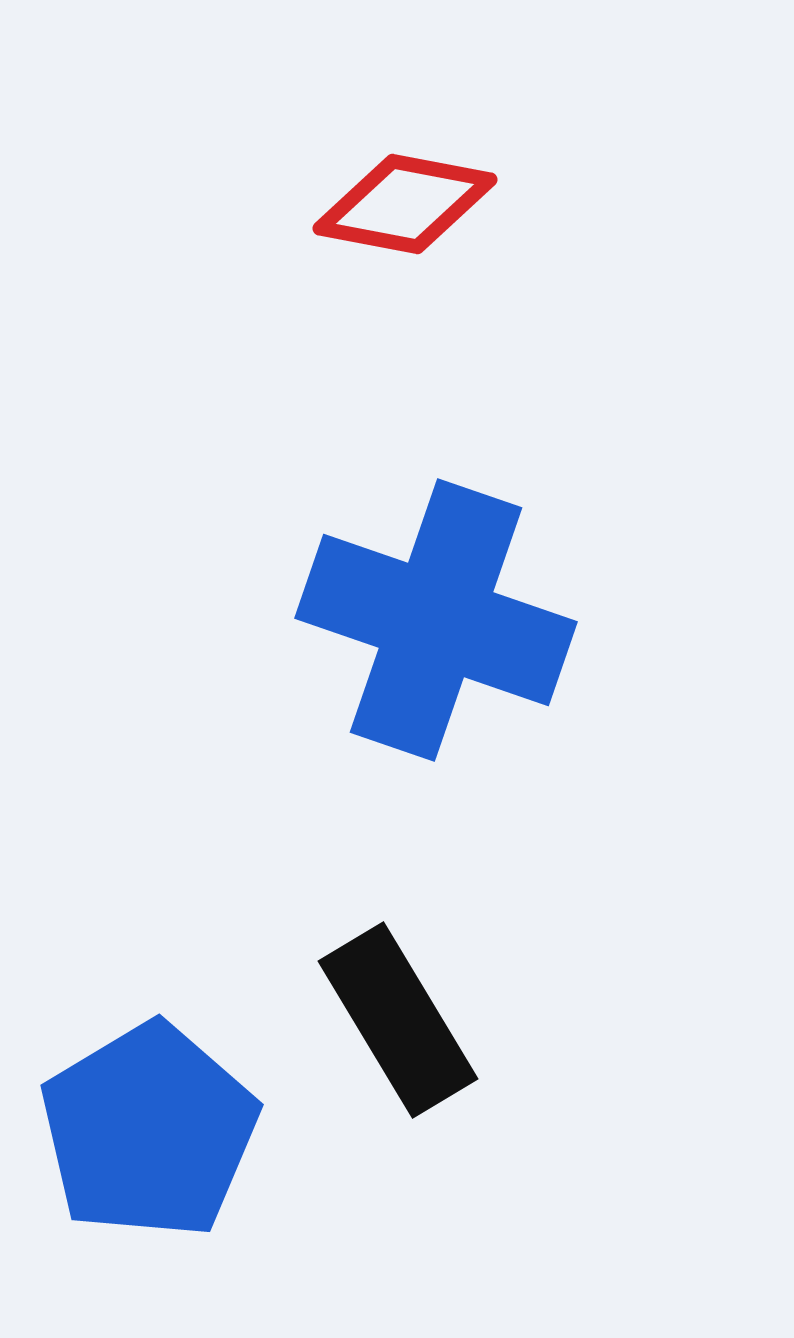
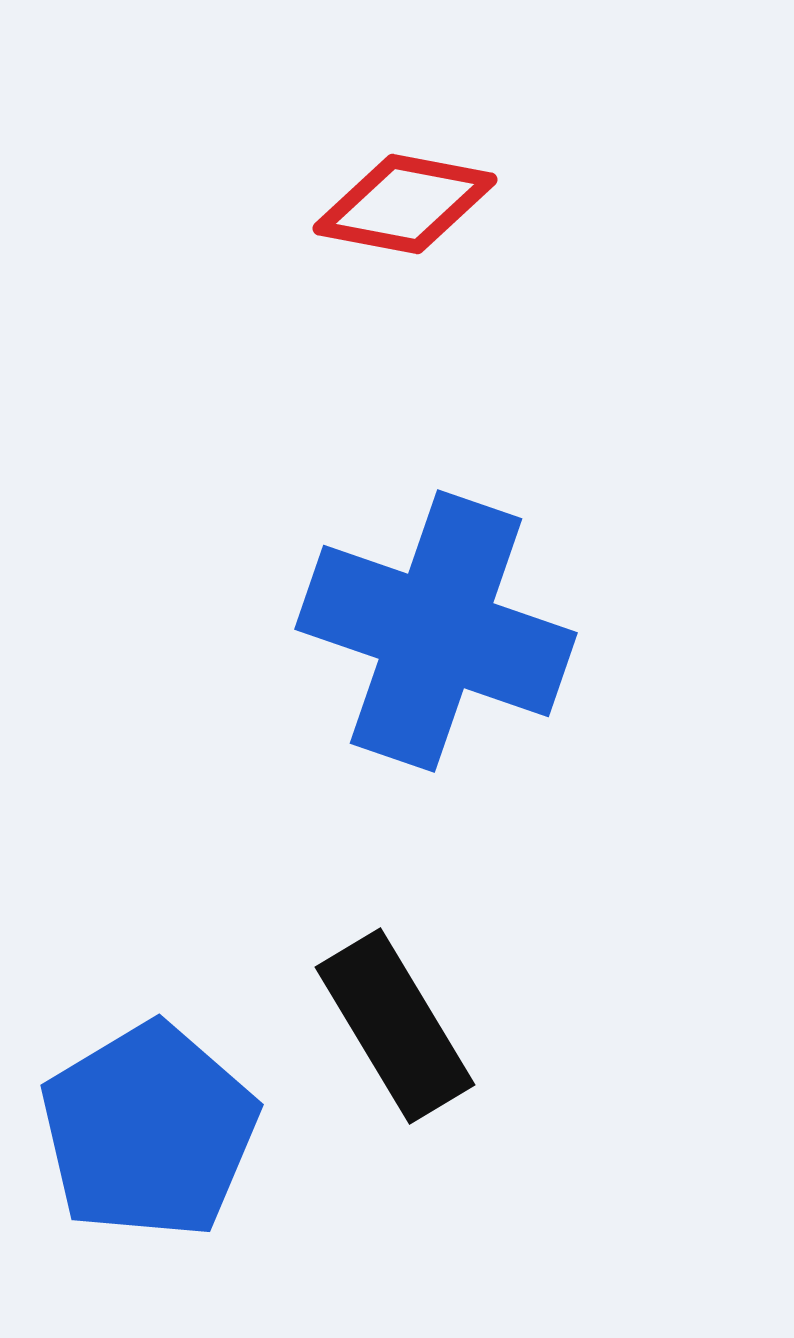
blue cross: moved 11 px down
black rectangle: moved 3 px left, 6 px down
